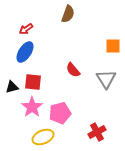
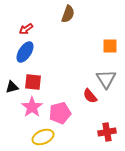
orange square: moved 3 px left
red semicircle: moved 17 px right, 26 px down
red cross: moved 10 px right; rotated 18 degrees clockwise
